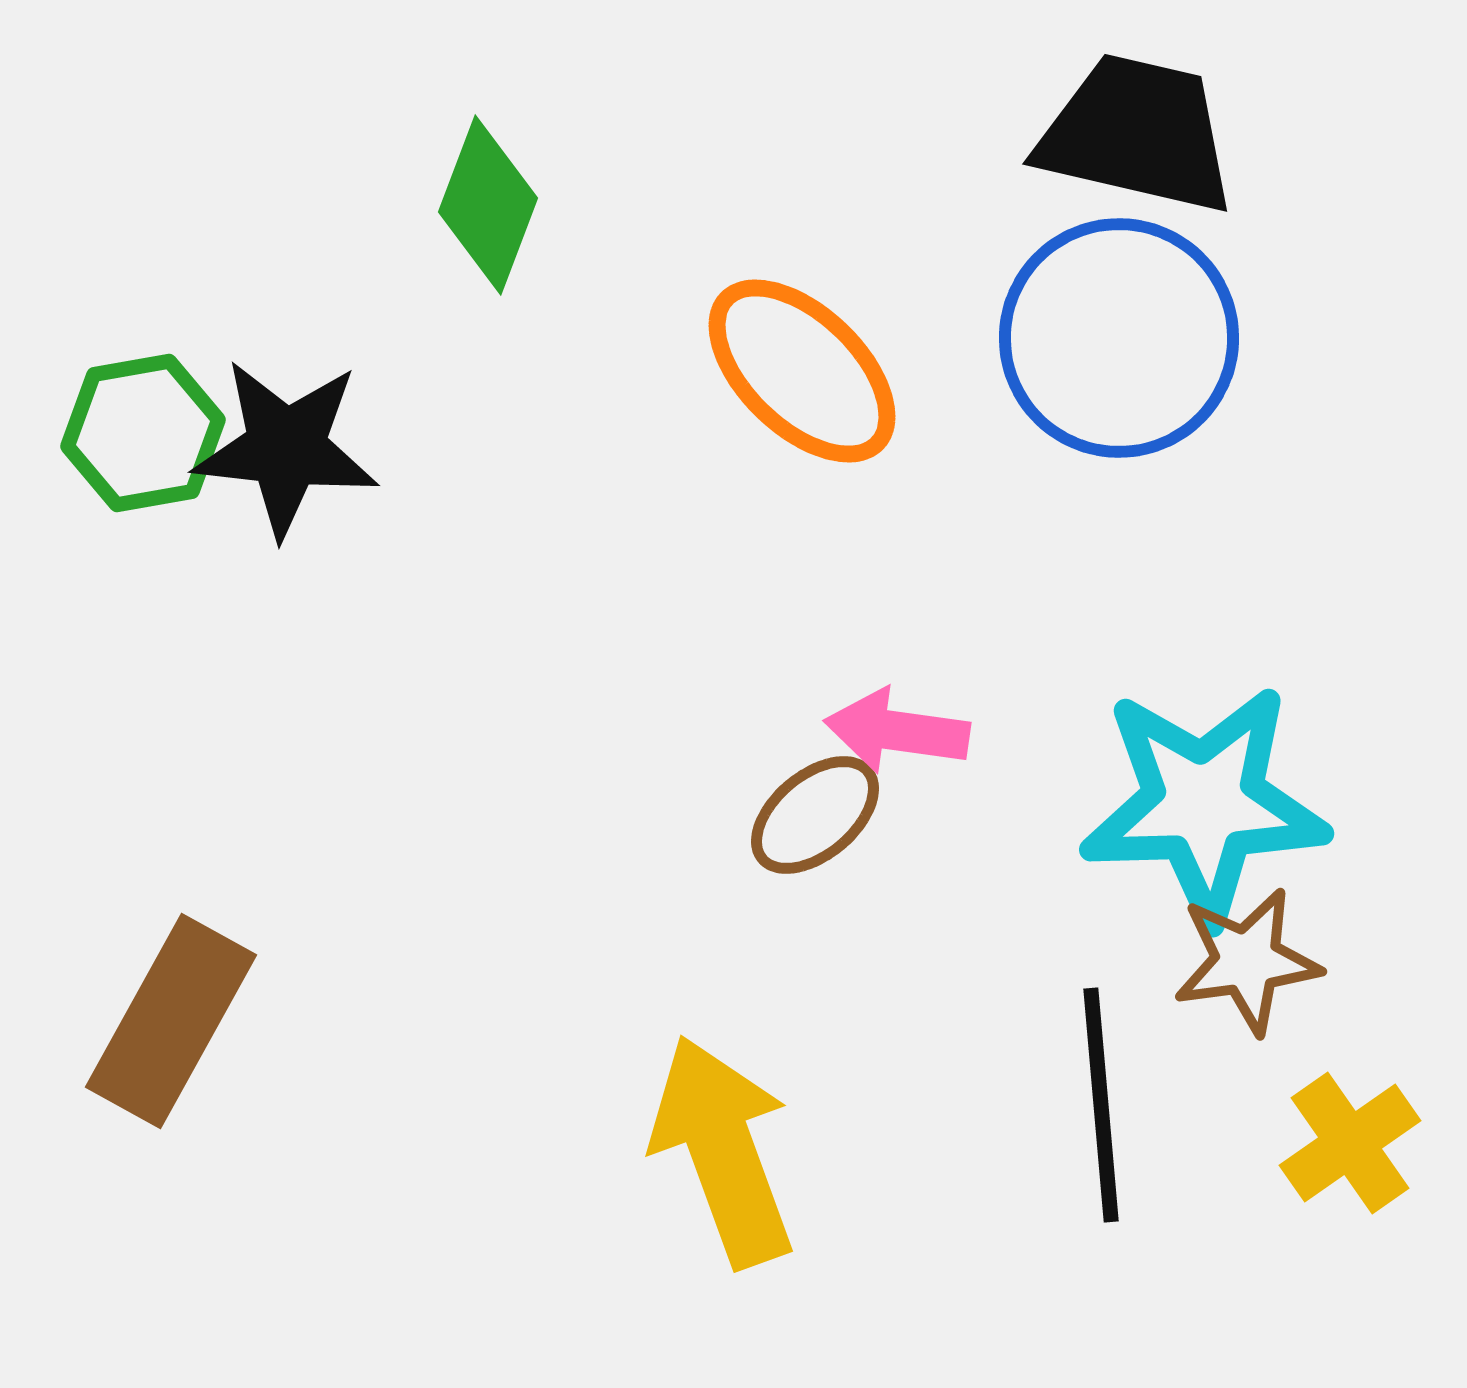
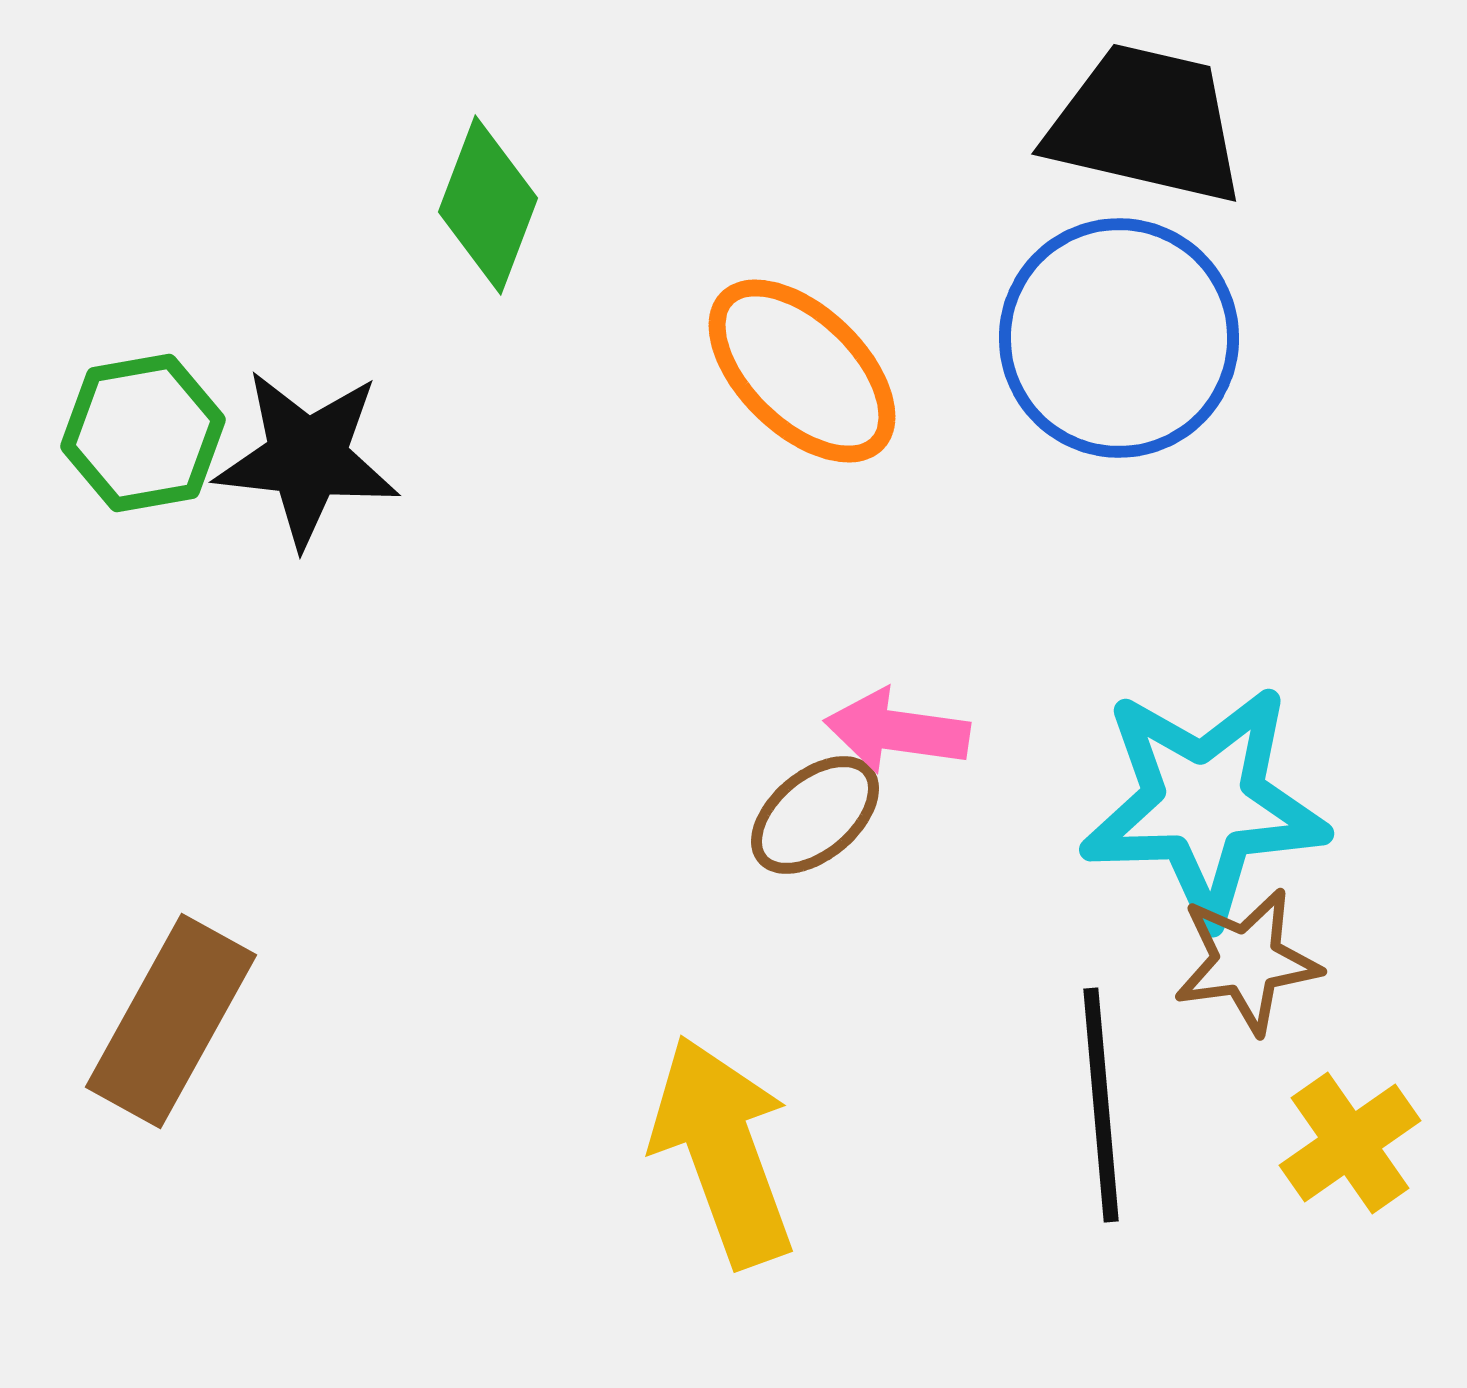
black trapezoid: moved 9 px right, 10 px up
black star: moved 21 px right, 10 px down
